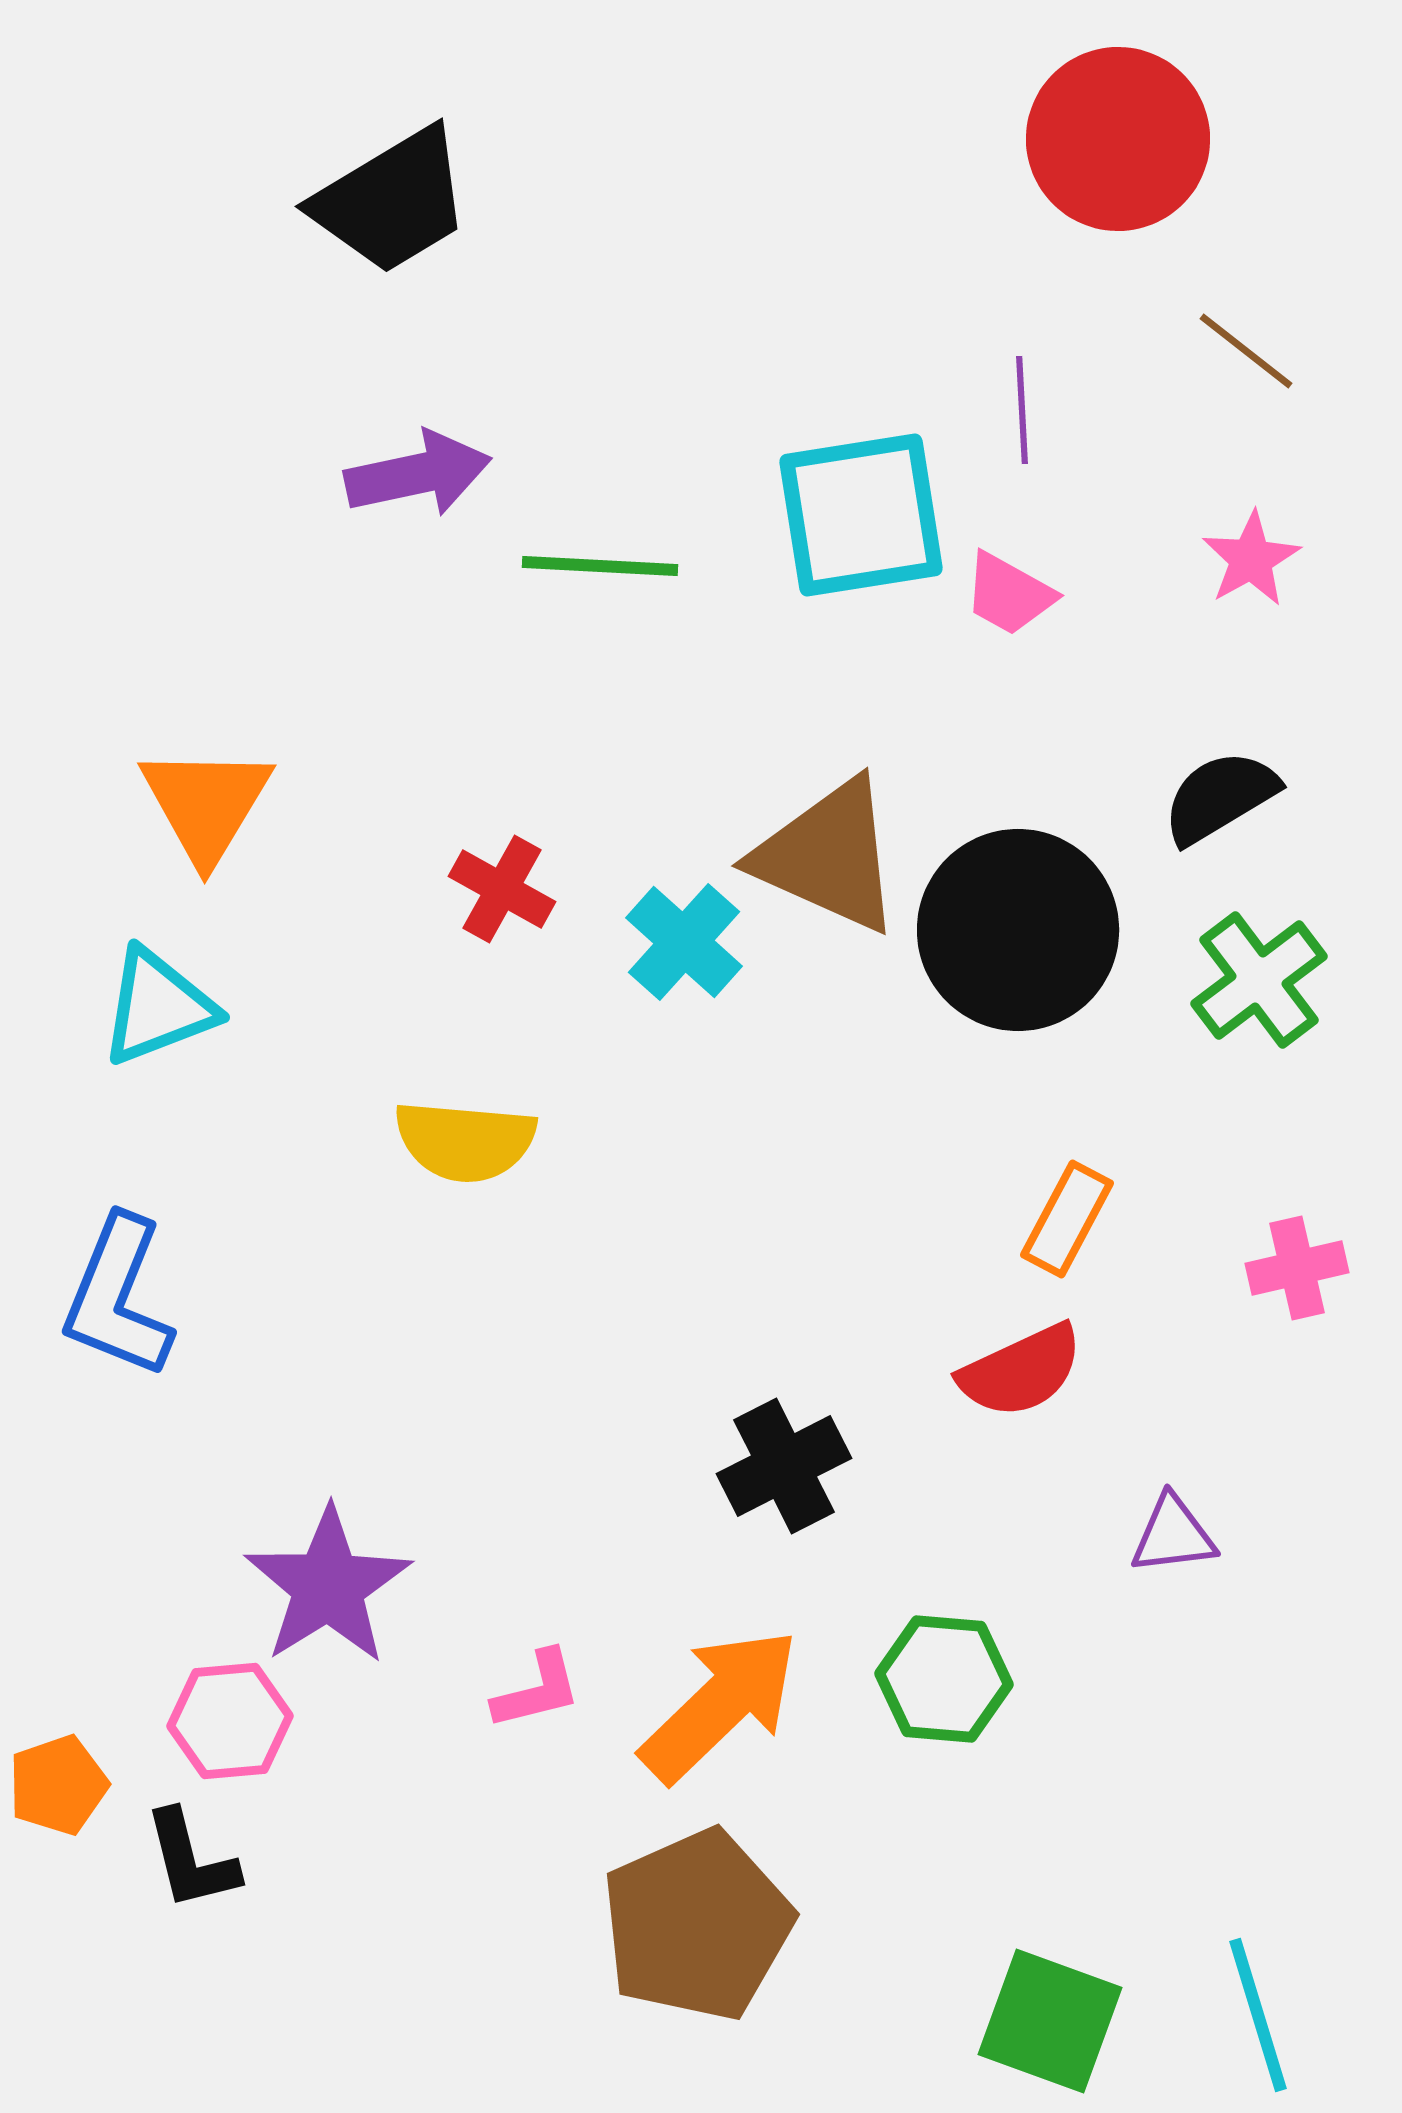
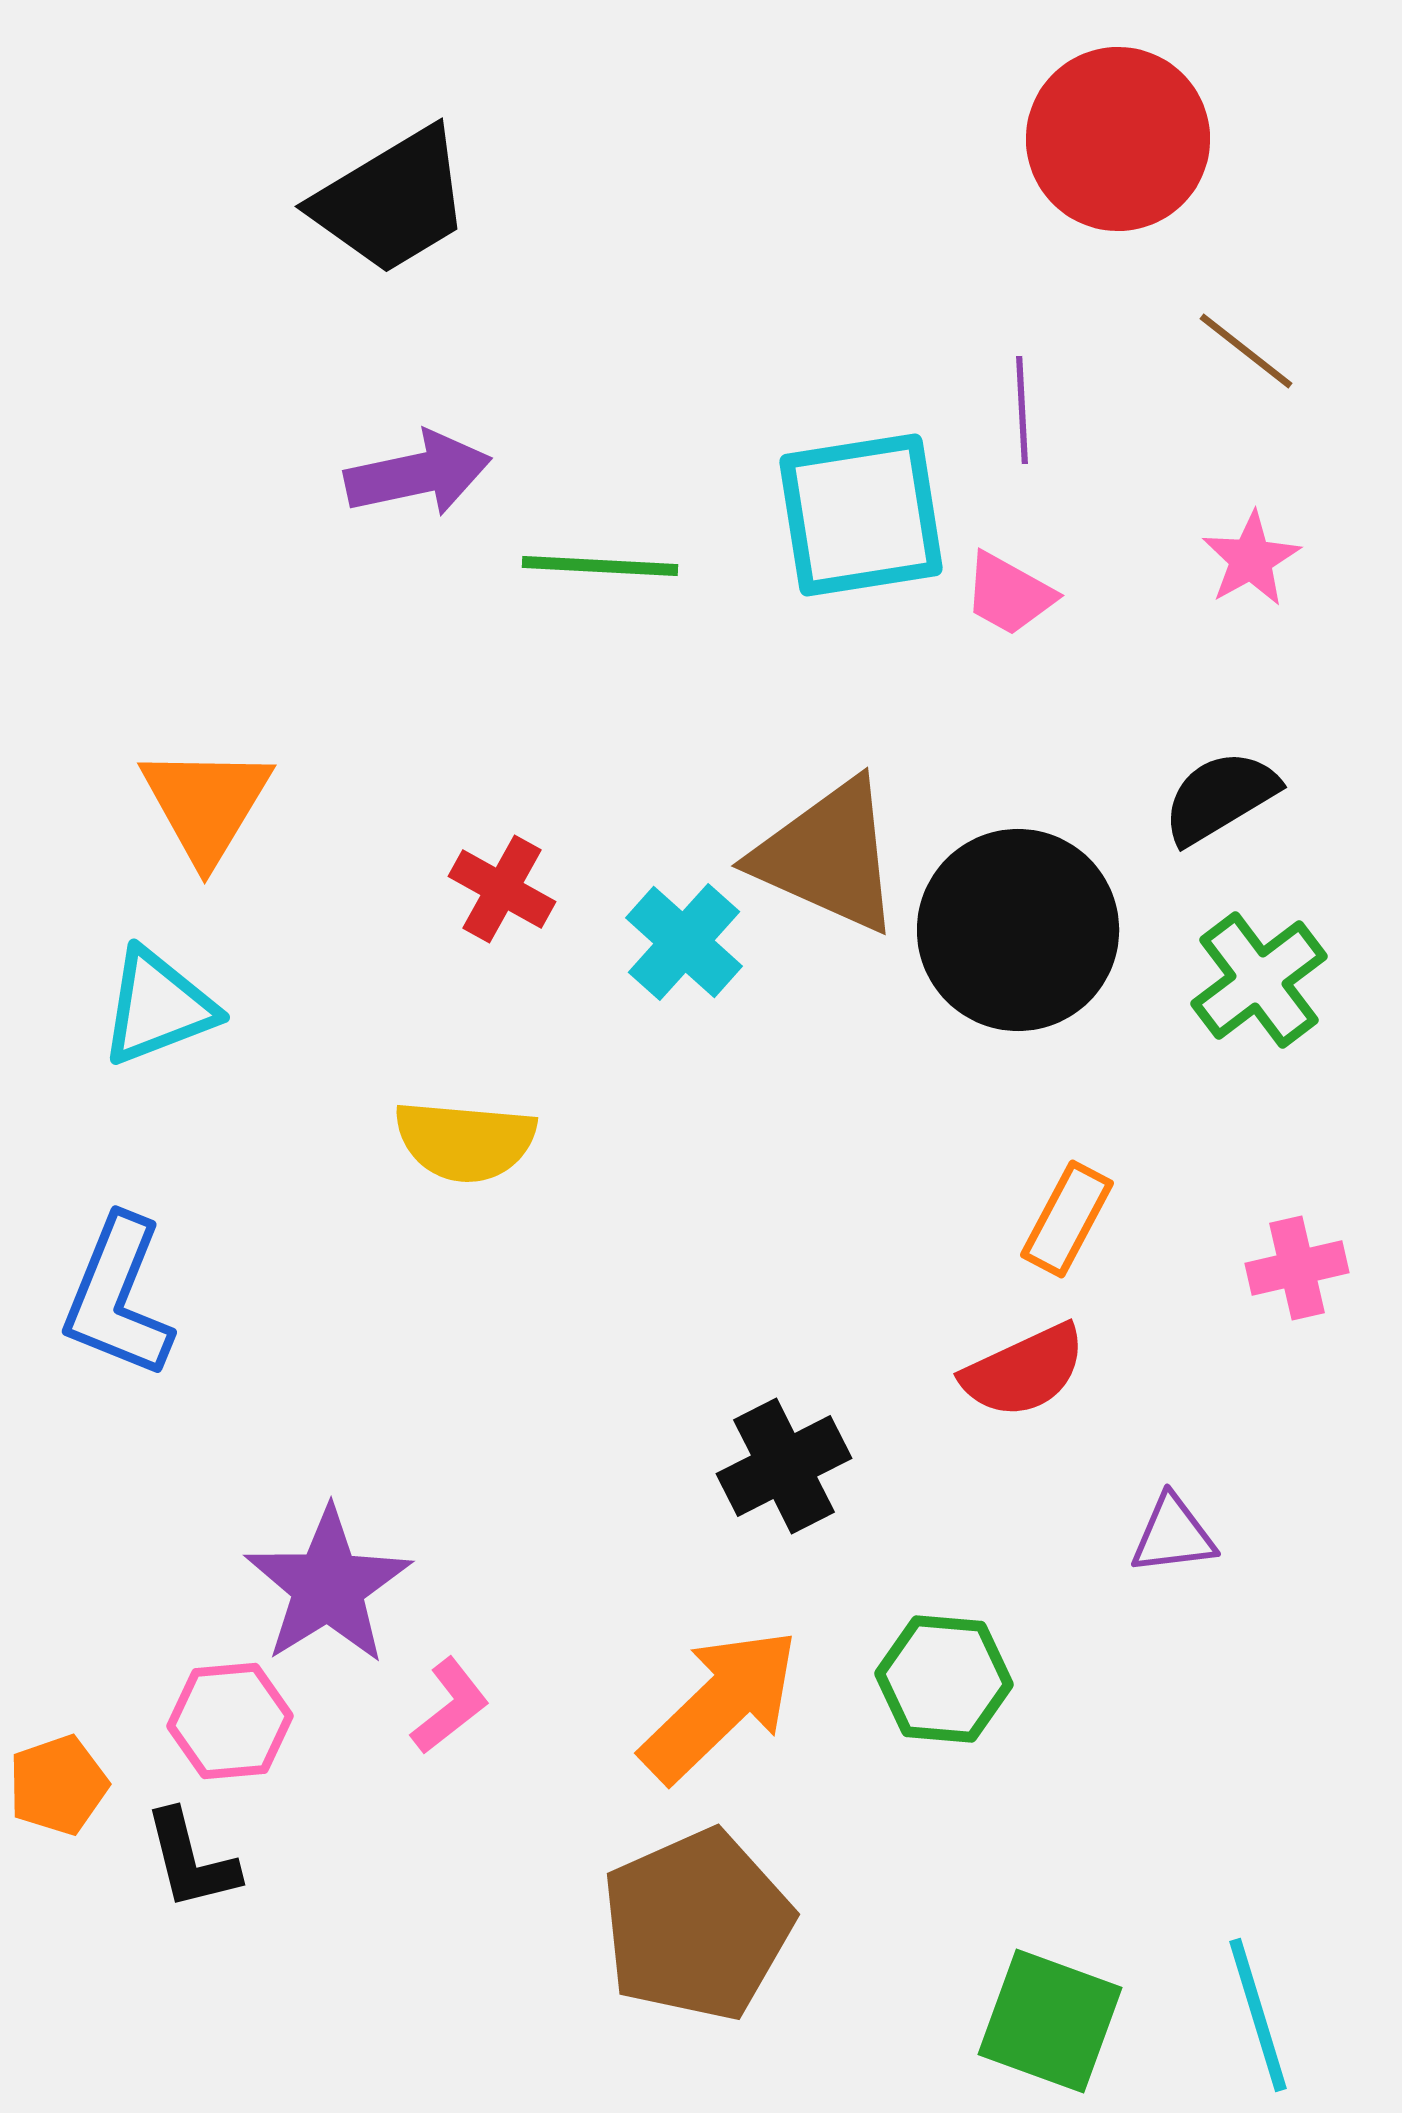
red semicircle: moved 3 px right
pink L-shape: moved 87 px left, 16 px down; rotated 24 degrees counterclockwise
